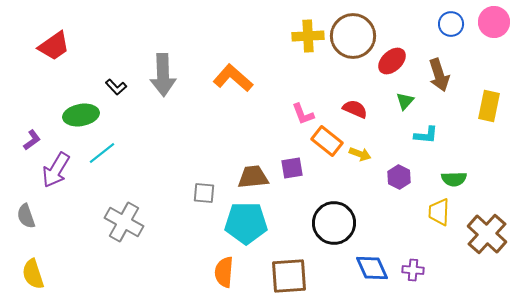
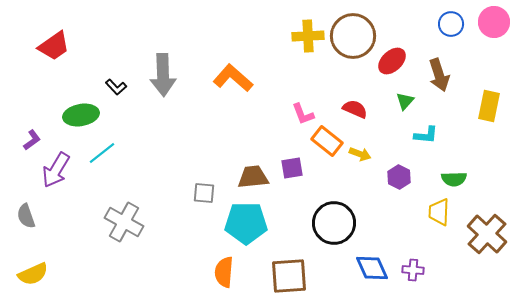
yellow semicircle: rotated 96 degrees counterclockwise
